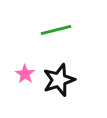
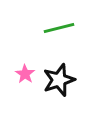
green line: moved 3 px right, 2 px up
